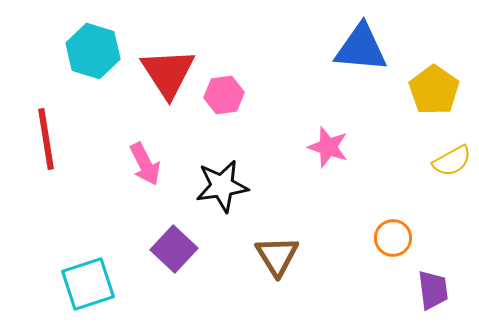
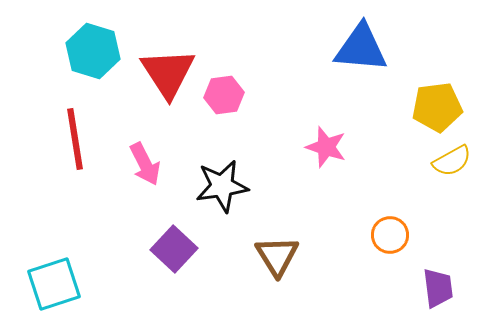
yellow pentagon: moved 3 px right, 17 px down; rotated 30 degrees clockwise
red line: moved 29 px right
pink star: moved 2 px left
orange circle: moved 3 px left, 3 px up
cyan square: moved 34 px left
purple trapezoid: moved 5 px right, 2 px up
